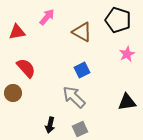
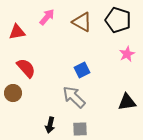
brown triangle: moved 10 px up
gray square: rotated 21 degrees clockwise
